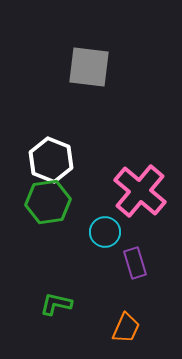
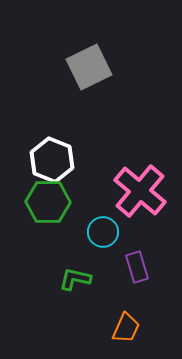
gray square: rotated 33 degrees counterclockwise
white hexagon: moved 1 px right
green hexagon: rotated 9 degrees clockwise
cyan circle: moved 2 px left
purple rectangle: moved 2 px right, 4 px down
green L-shape: moved 19 px right, 25 px up
